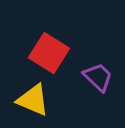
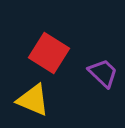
purple trapezoid: moved 5 px right, 4 px up
